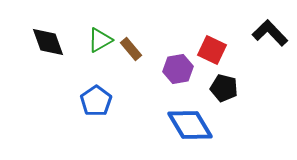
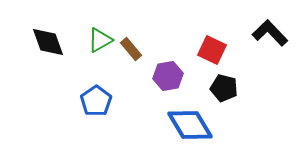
purple hexagon: moved 10 px left, 7 px down
